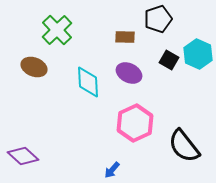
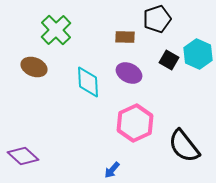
black pentagon: moved 1 px left
green cross: moved 1 px left
